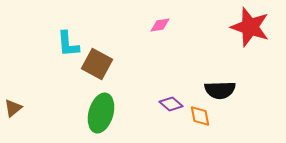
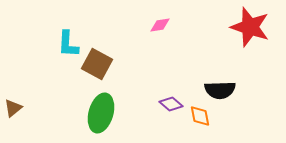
cyan L-shape: rotated 8 degrees clockwise
